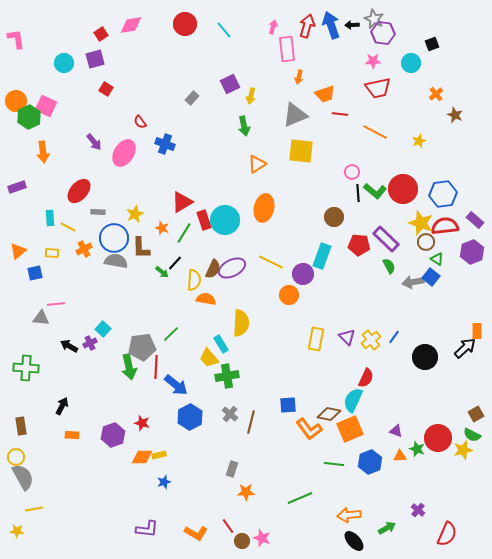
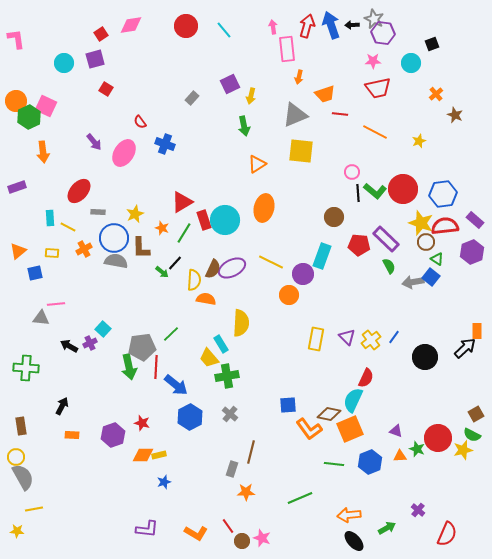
red circle at (185, 24): moved 1 px right, 2 px down
pink arrow at (273, 27): rotated 24 degrees counterclockwise
brown line at (251, 422): moved 30 px down
orange diamond at (142, 457): moved 1 px right, 2 px up
